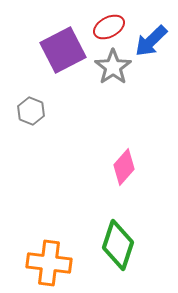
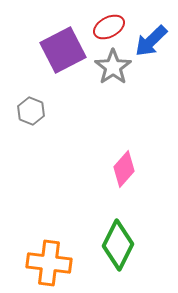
pink diamond: moved 2 px down
green diamond: rotated 9 degrees clockwise
